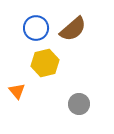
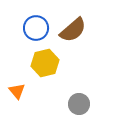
brown semicircle: moved 1 px down
